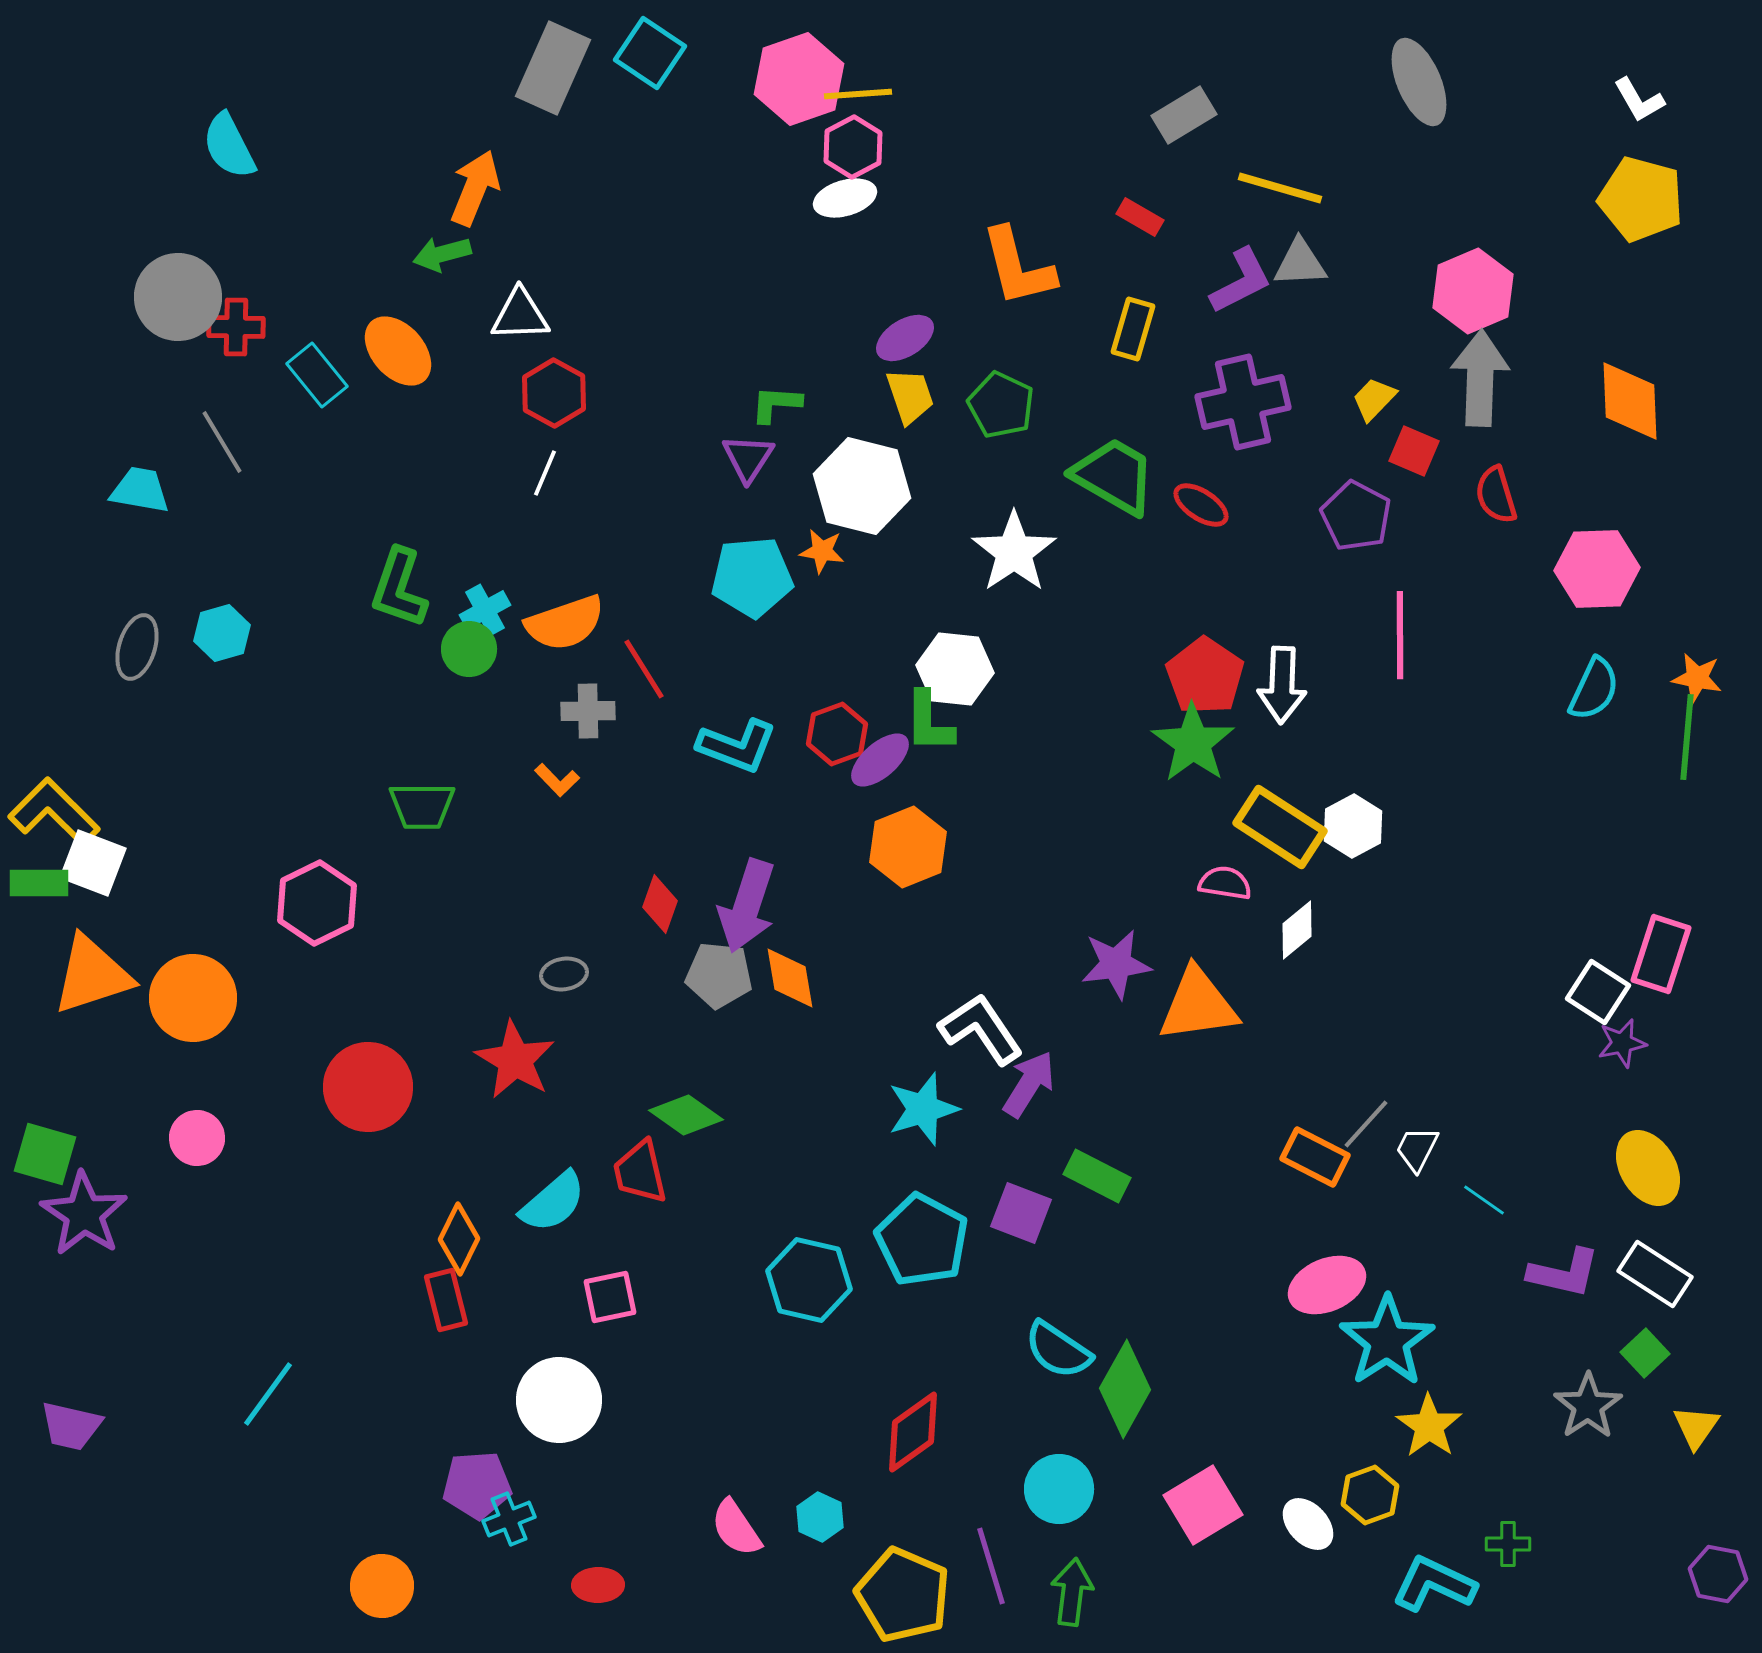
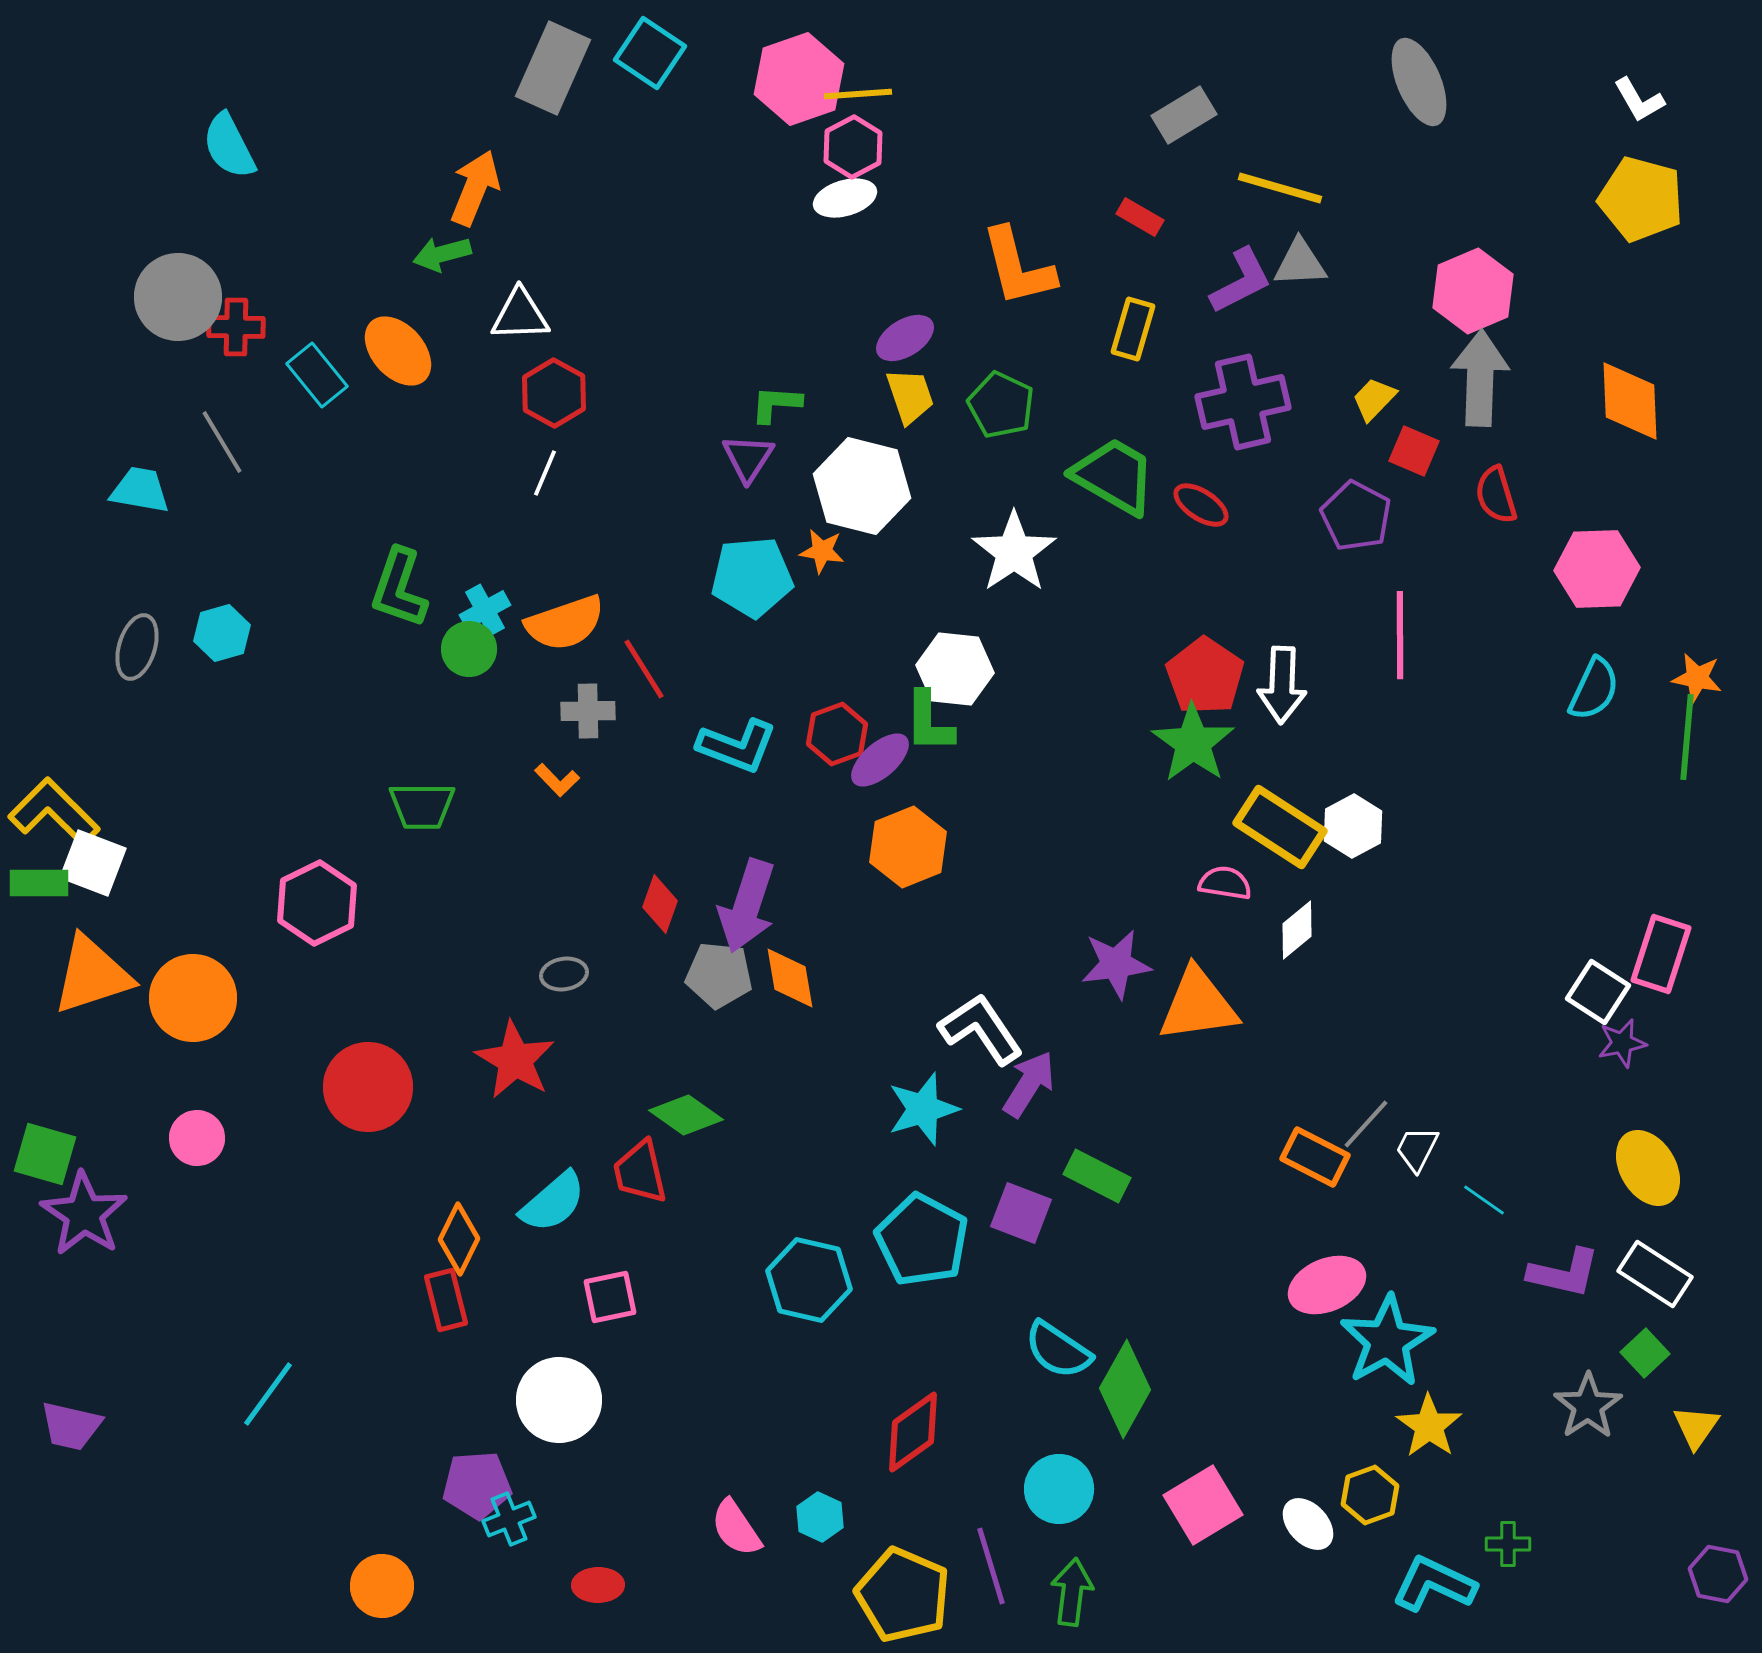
cyan star at (1387, 1341): rotated 4 degrees clockwise
